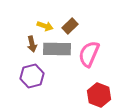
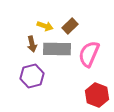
red hexagon: moved 2 px left
